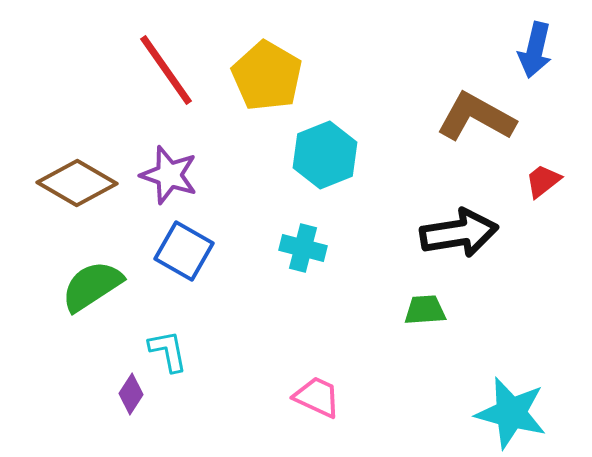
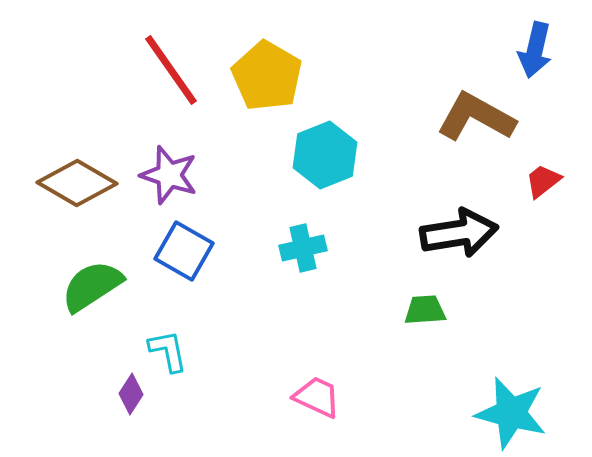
red line: moved 5 px right
cyan cross: rotated 27 degrees counterclockwise
